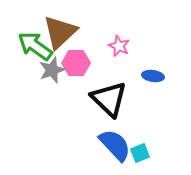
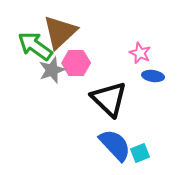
pink star: moved 21 px right, 7 px down
